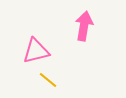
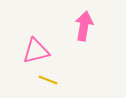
yellow line: rotated 18 degrees counterclockwise
